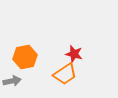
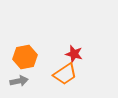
gray arrow: moved 7 px right
